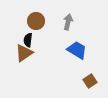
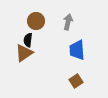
blue trapezoid: rotated 125 degrees counterclockwise
brown square: moved 14 px left
